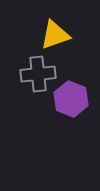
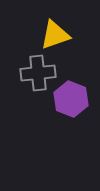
gray cross: moved 1 px up
